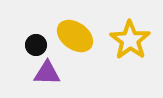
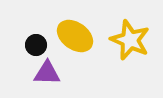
yellow star: rotated 12 degrees counterclockwise
